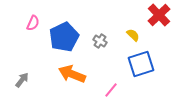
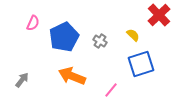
orange arrow: moved 2 px down
